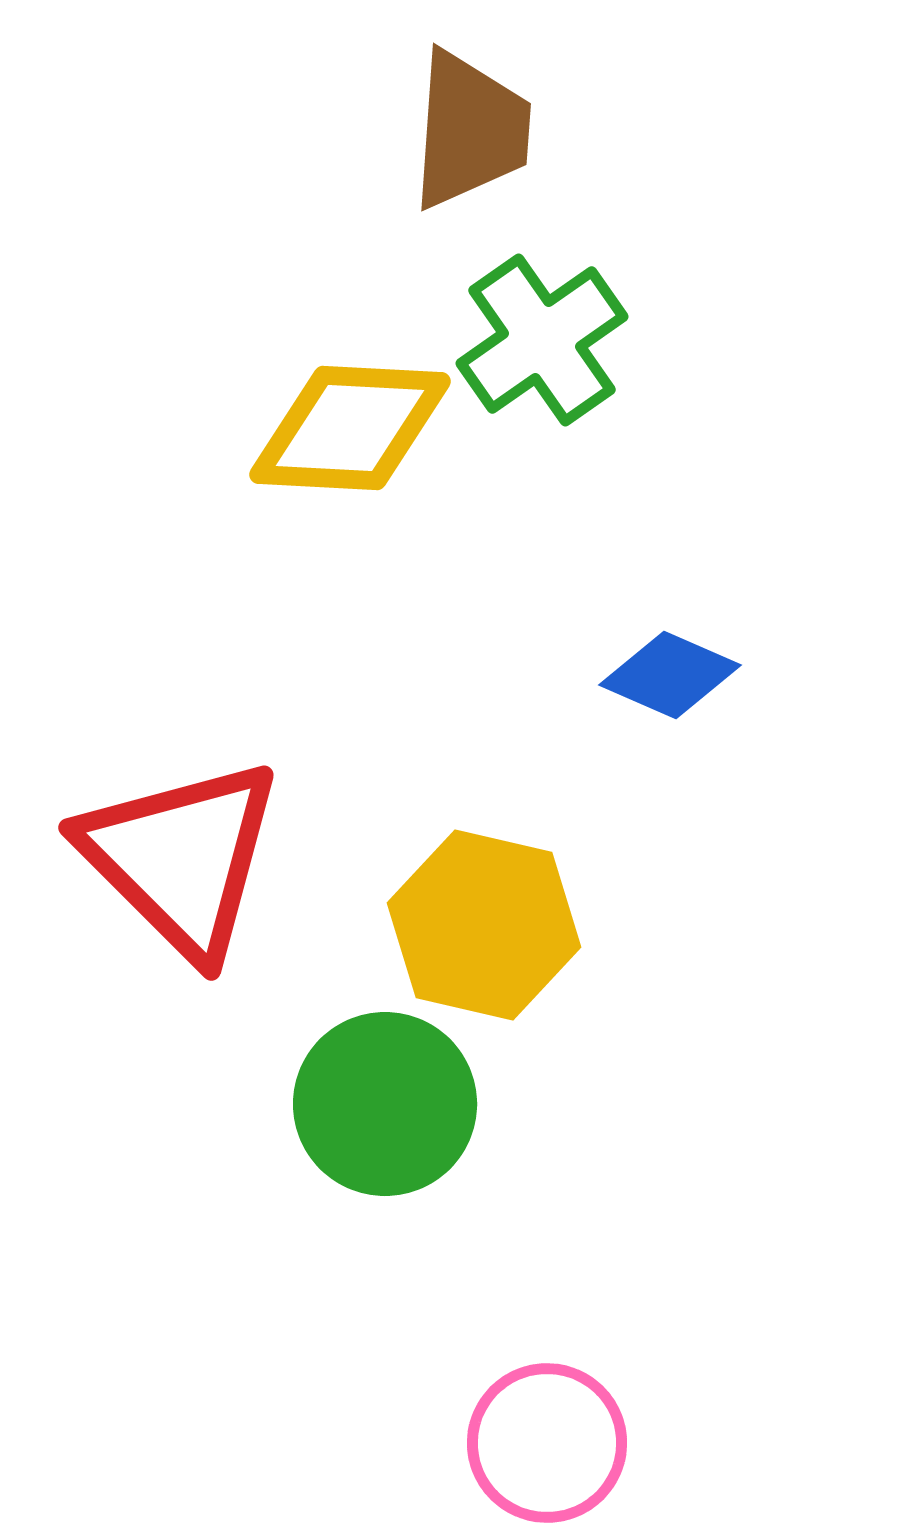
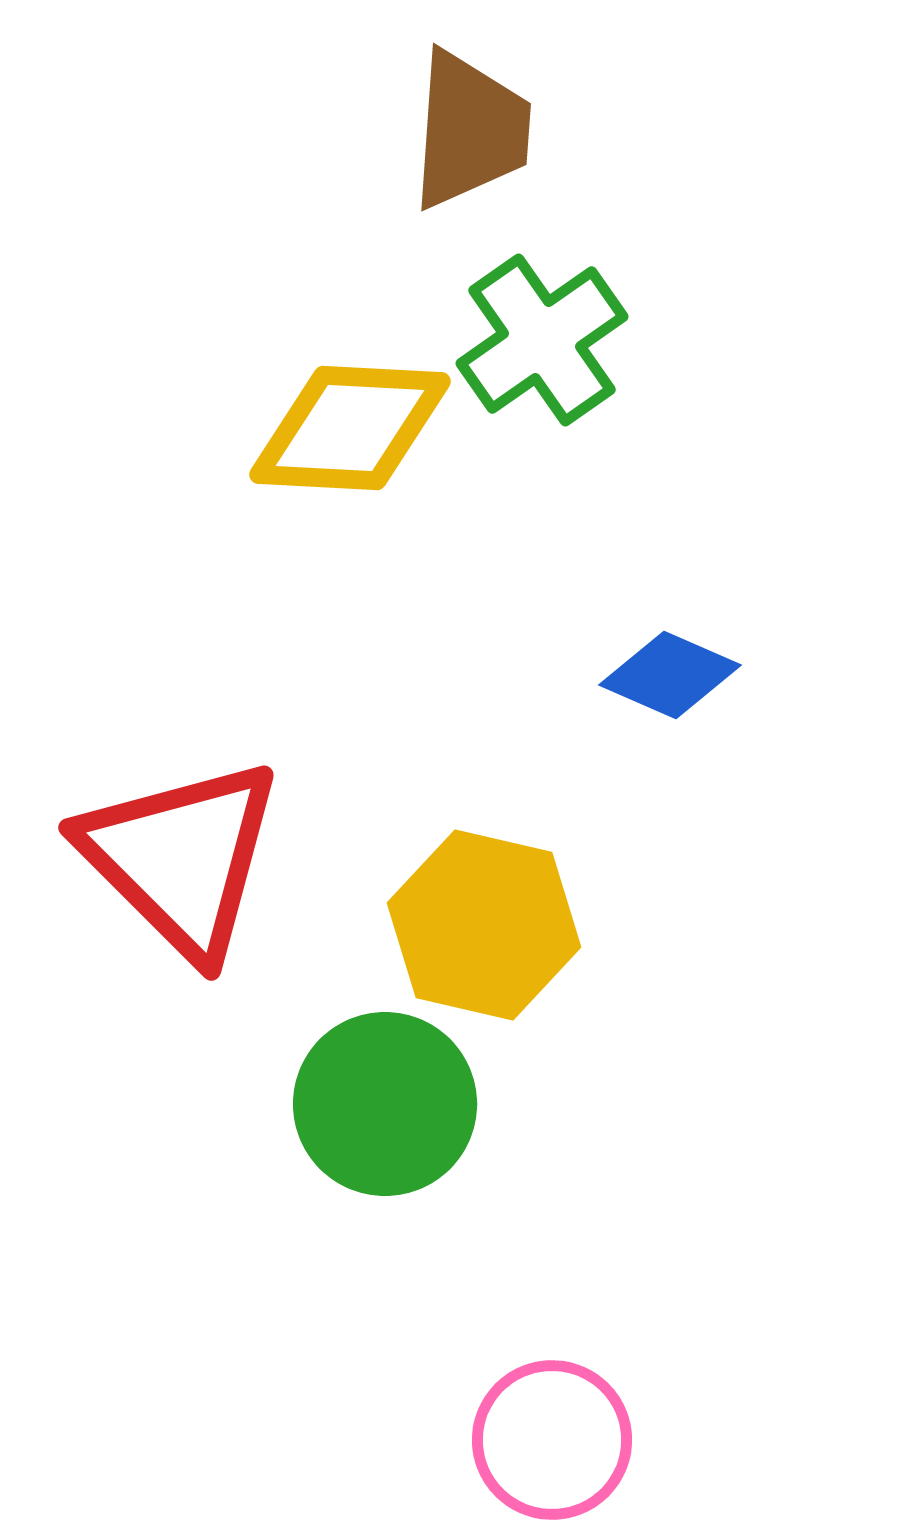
pink circle: moved 5 px right, 3 px up
